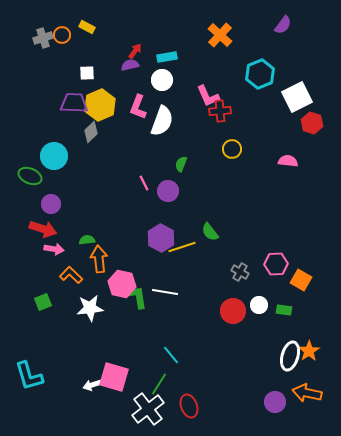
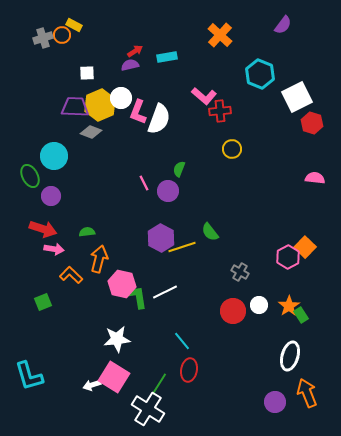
yellow rectangle at (87, 27): moved 13 px left, 2 px up
red arrow at (135, 51): rotated 21 degrees clockwise
cyan hexagon at (260, 74): rotated 16 degrees counterclockwise
white circle at (162, 80): moved 41 px left, 18 px down
pink L-shape at (208, 96): moved 4 px left; rotated 25 degrees counterclockwise
purple trapezoid at (74, 103): moved 1 px right, 4 px down
pink L-shape at (138, 107): moved 5 px down
white semicircle at (162, 121): moved 3 px left, 2 px up
gray diamond at (91, 132): rotated 65 degrees clockwise
pink semicircle at (288, 161): moved 27 px right, 17 px down
green semicircle at (181, 164): moved 2 px left, 5 px down
green ellipse at (30, 176): rotated 40 degrees clockwise
purple circle at (51, 204): moved 8 px up
green semicircle at (87, 240): moved 8 px up
orange arrow at (99, 259): rotated 20 degrees clockwise
pink hexagon at (276, 264): moved 12 px right, 7 px up; rotated 25 degrees counterclockwise
orange square at (301, 280): moved 4 px right, 33 px up; rotated 15 degrees clockwise
white line at (165, 292): rotated 35 degrees counterclockwise
white star at (90, 308): moved 27 px right, 31 px down
green rectangle at (284, 310): moved 17 px right, 5 px down; rotated 49 degrees clockwise
orange star at (309, 351): moved 20 px left, 45 px up
cyan line at (171, 355): moved 11 px right, 14 px up
pink square at (114, 377): rotated 16 degrees clockwise
orange arrow at (307, 393): rotated 56 degrees clockwise
red ellipse at (189, 406): moved 36 px up; rotated 30 degrees clockwise
white cross at (148, 409): rotated 20 degrees counterclockwise
